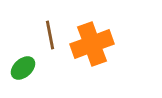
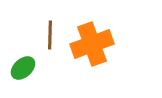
brown line: rotated 12 degrees clockwise
